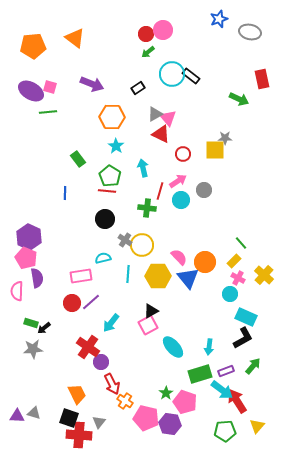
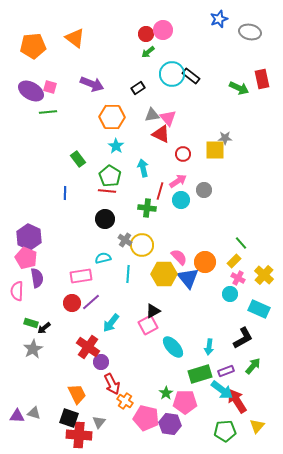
green arrow at (239, 99): moved 11 px up
gray triangle at (155, 114): moved 3 px left, 1 px down; rotated 21 degrees clockwise
yellow hexagon at (158, 276): moved 6 px right, 2 px up
black triangle at (151, 311): moved 2 px right
cyan rectangle at (246, 317): moved 13 px right, 8 px up
gray star at (33, 349): rotated 24 degrees counterclockwise
pink pentagon at (185, 402): rotated 20 degrees counterclockwise
